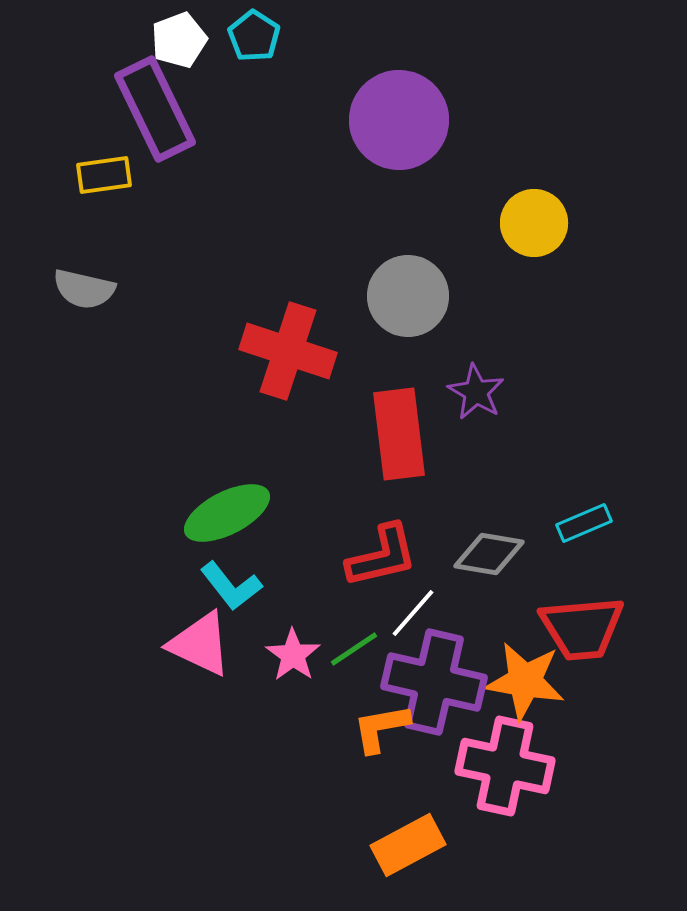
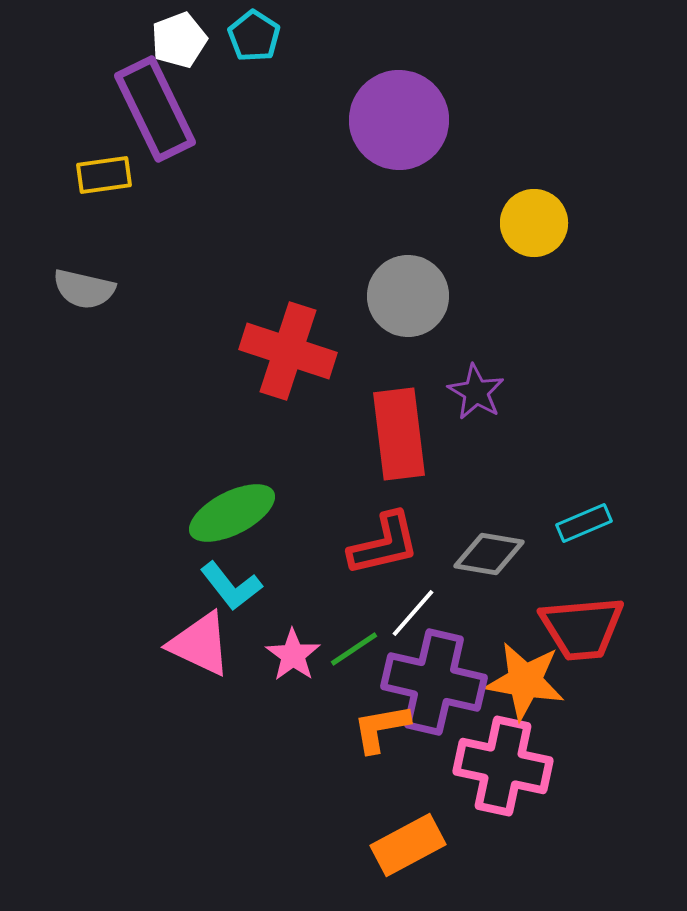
green ellipse: moved 5 px right
red L-shape: moved 2 px right, 12 px up
pink cross: moved 2 px left
